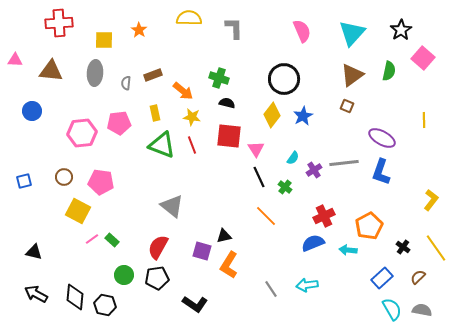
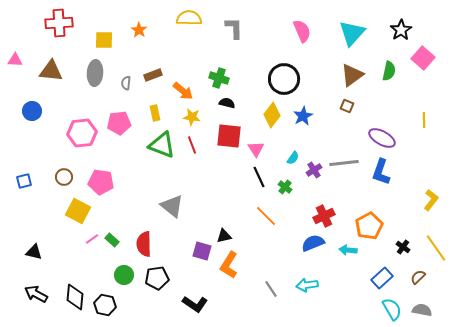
red semicircle at (158, 247): moved 14 px left, 3 px up; rotated 30 degrees counterclockwise
